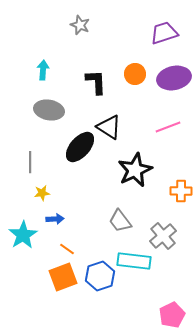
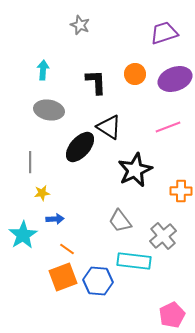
purple ellipse: moved 1 px right, 1 px down; rotated 8 degrees counterclockwise
blue hexagon: moved 2 px left, 5 px down; rotated 24 degrees clockwise
